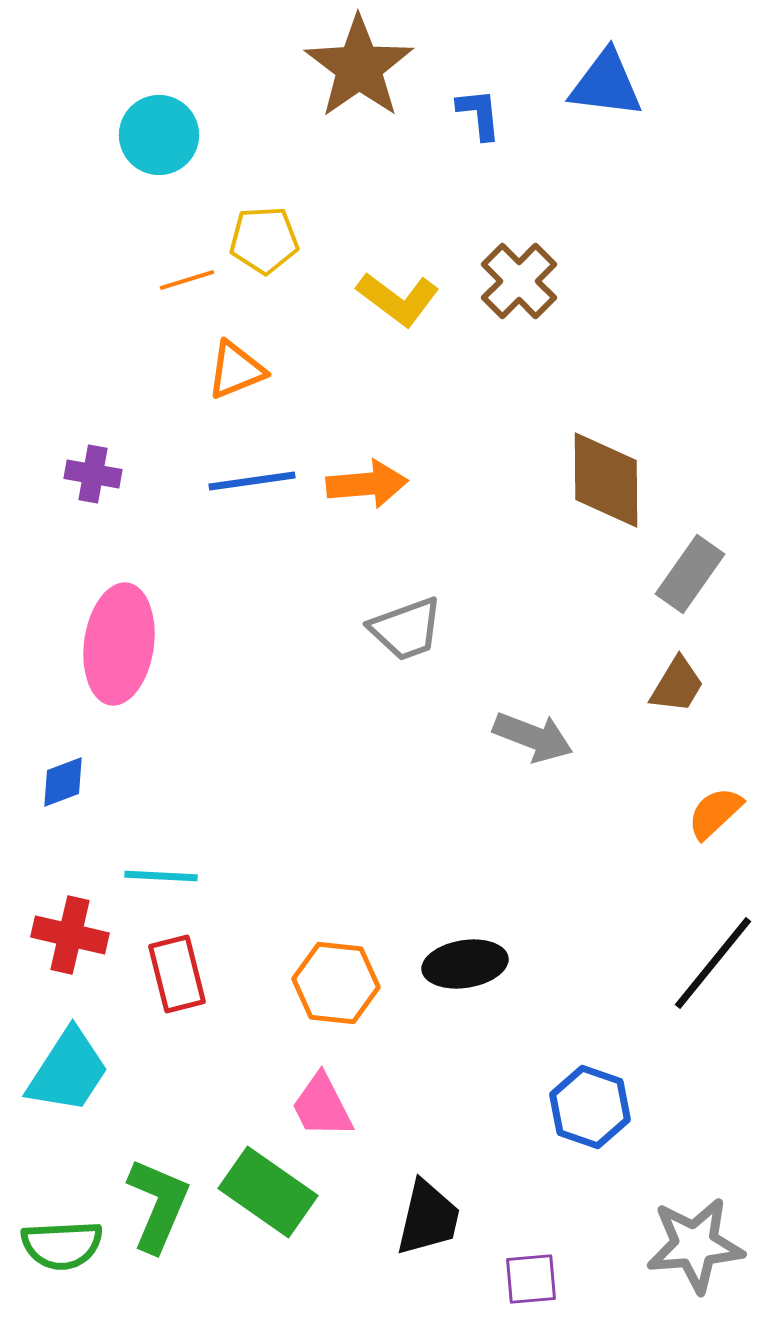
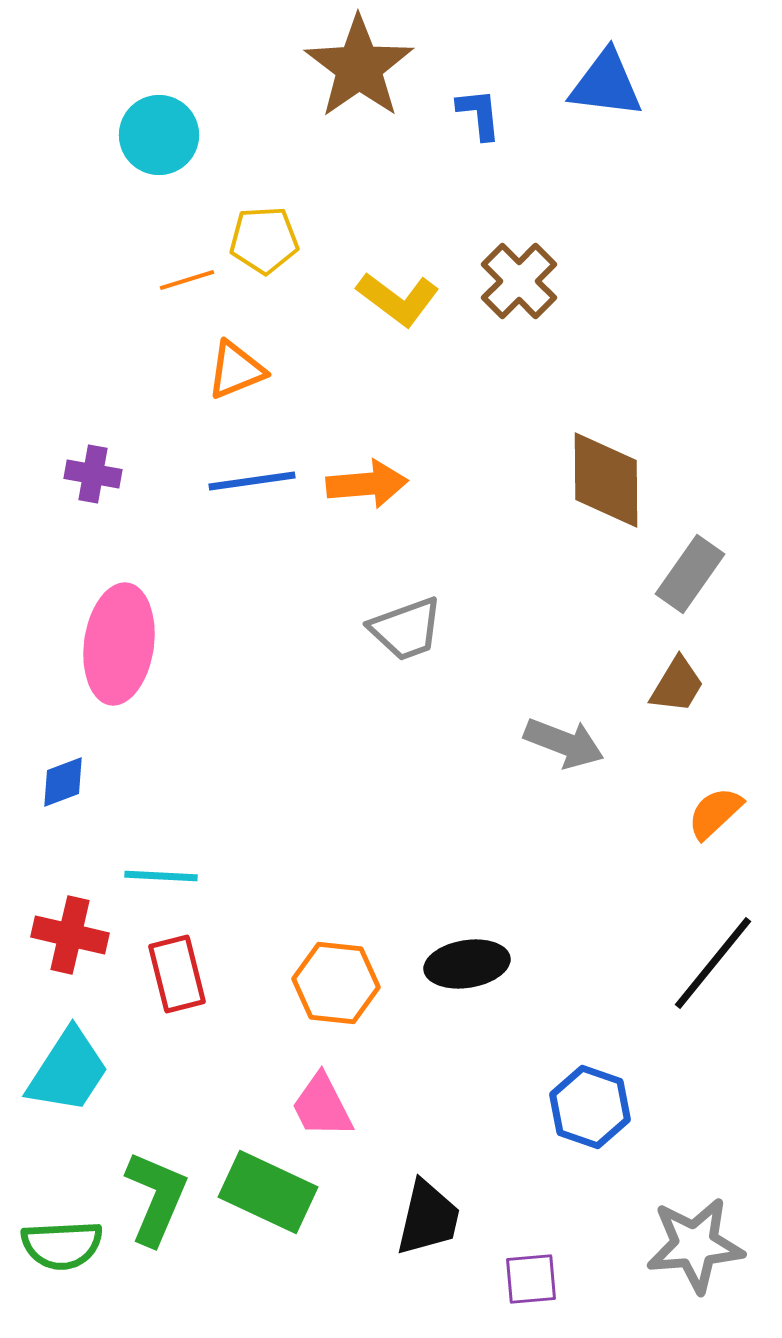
gray arrow: moved 31 px right, 6 px down
black ellipse: moved 2 px right
green rectangle: rotated 10 degrees counterclockwise
green L-shape: moved 2 px left, 7 px up
